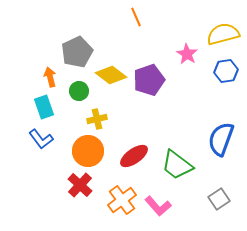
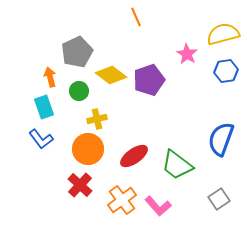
orange circle: moved 2 px up
